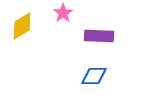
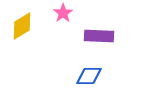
blue diamond: moved 5 px left
